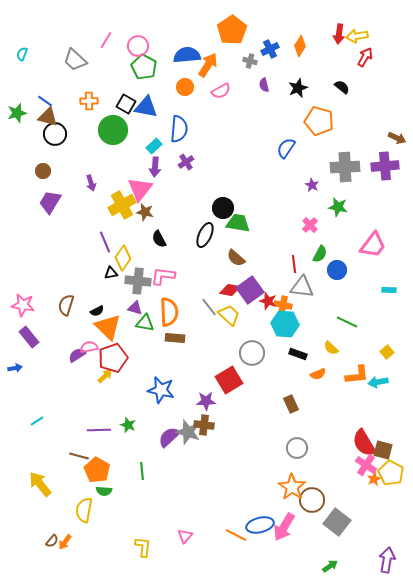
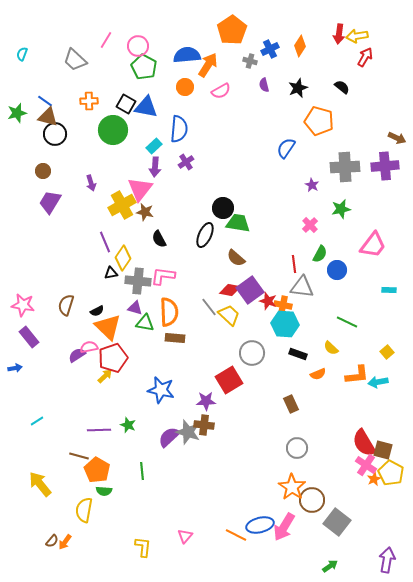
green star at (338, 207): moved 3 px right, 2 px down; rotated 24 degrees counterclockwise
